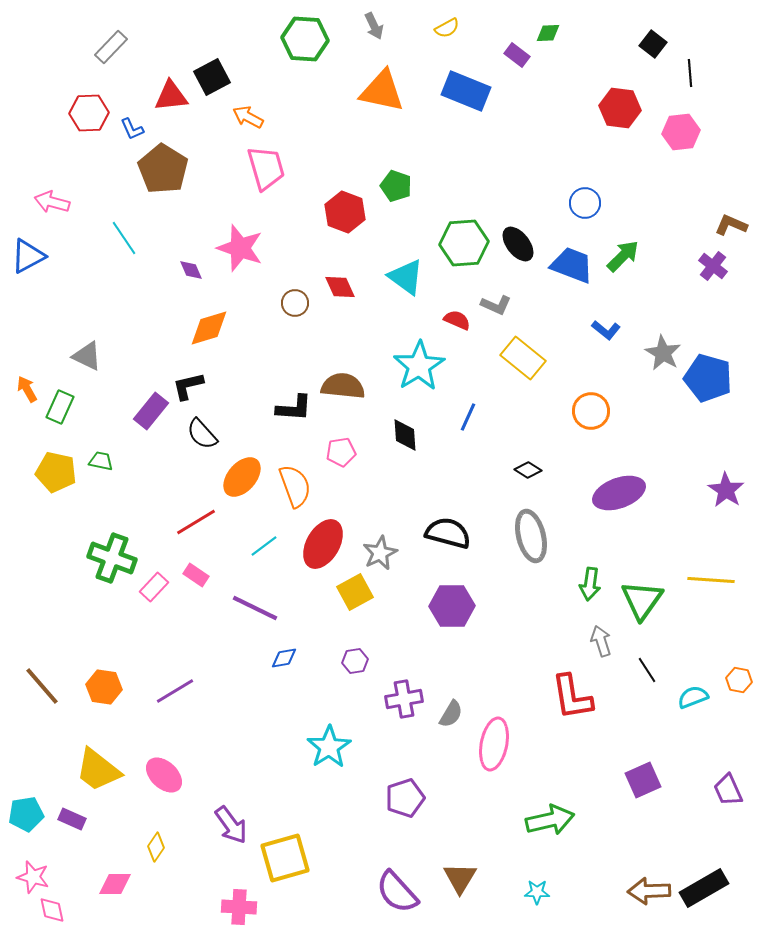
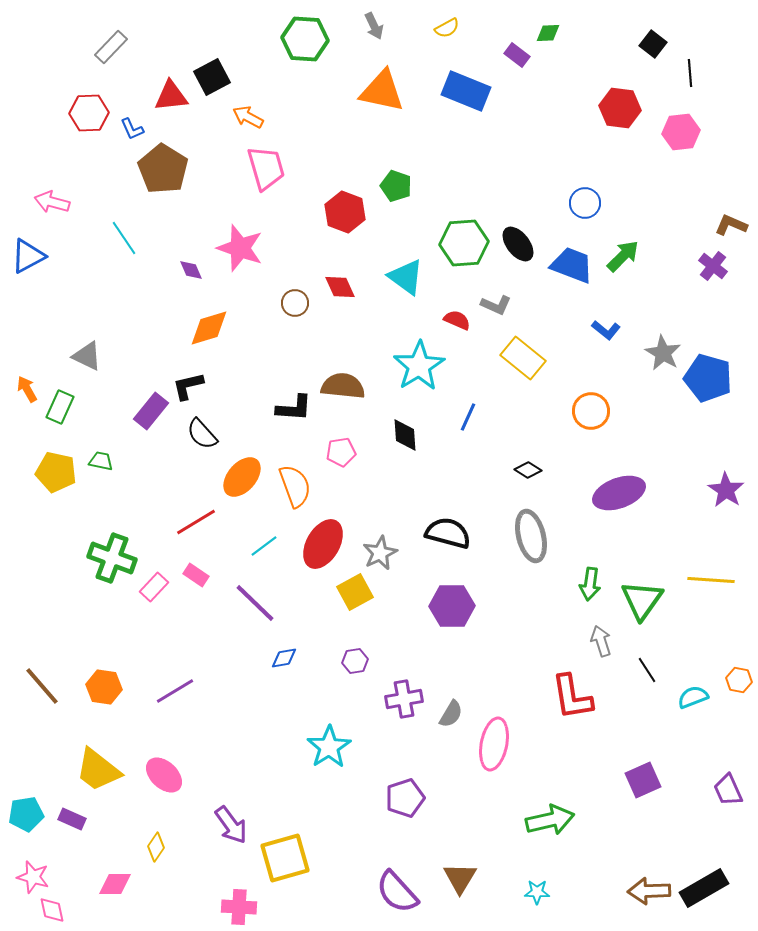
purple line at (255, 608): moved 5 px up; rotated 18 degrees clockwise
